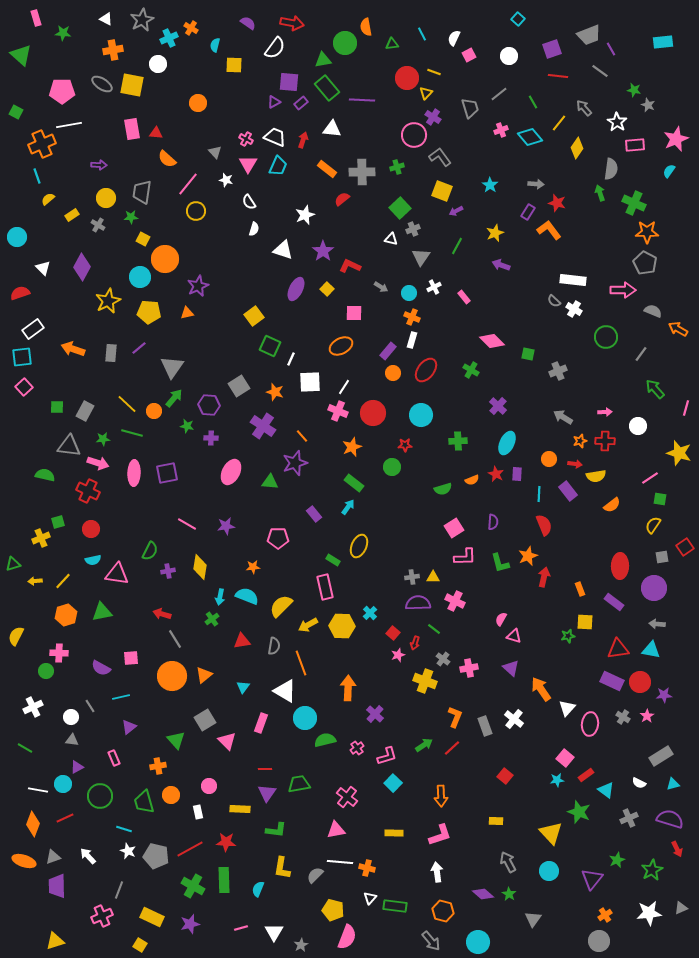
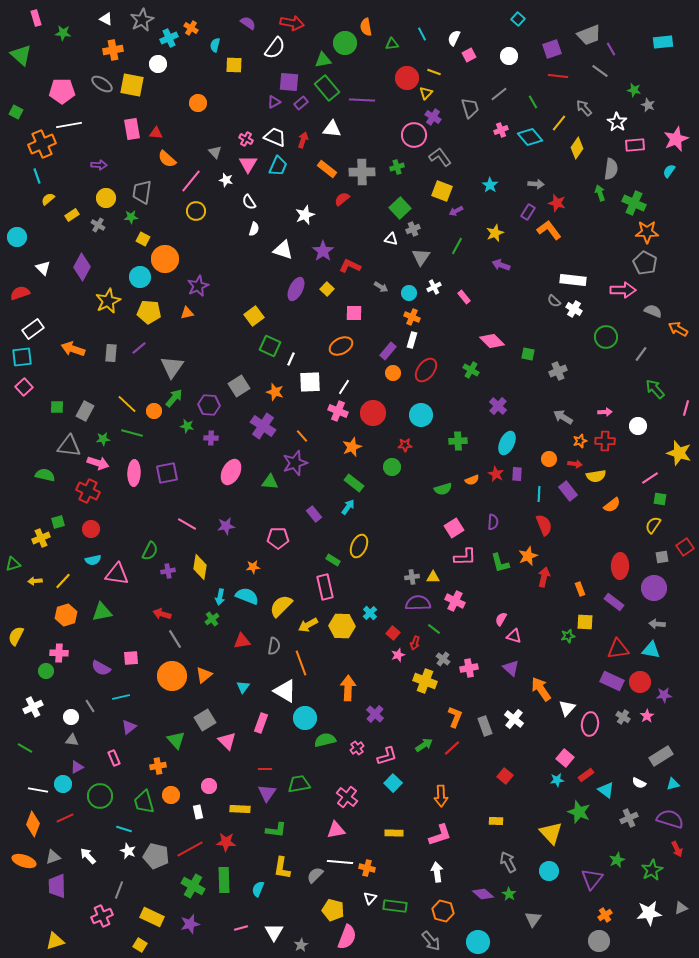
pink line at (188, 184): moved 3 px right, 3 px up
